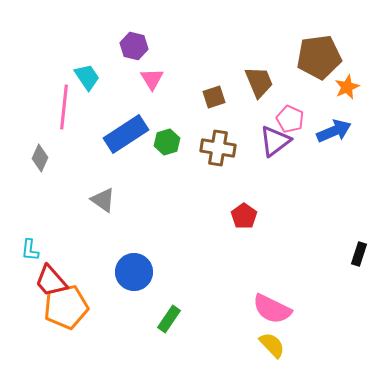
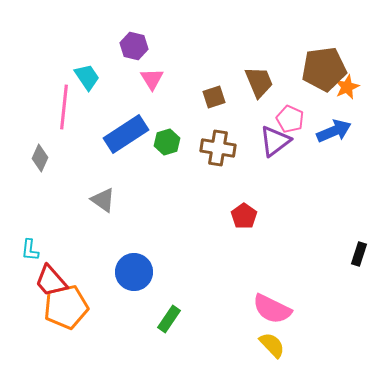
brown pentagon: moved 5 px right, 12 px down
